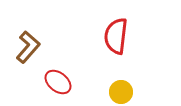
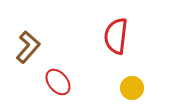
red ellipse: rotated 12 degrees clockwise
yellow circle: moved 11 px right, 4 px up
